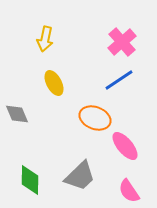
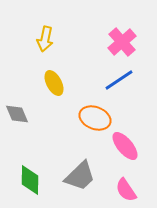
pink semicircle: moved 3 px left, 1 px up
